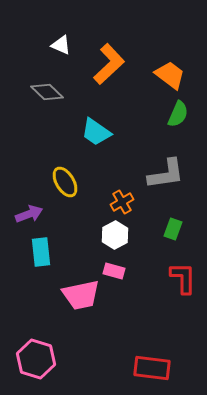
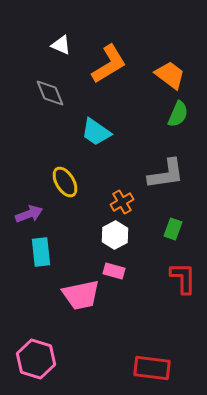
orange L-shape: rotated 12 degrees clockwise
gray diamond: moved 3 px right, 1 px down; rotated 24 degrees clockwise
